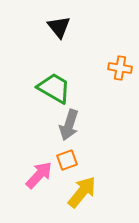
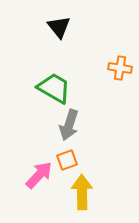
yellow arrow: rotated 40 degrees counterclockwise
